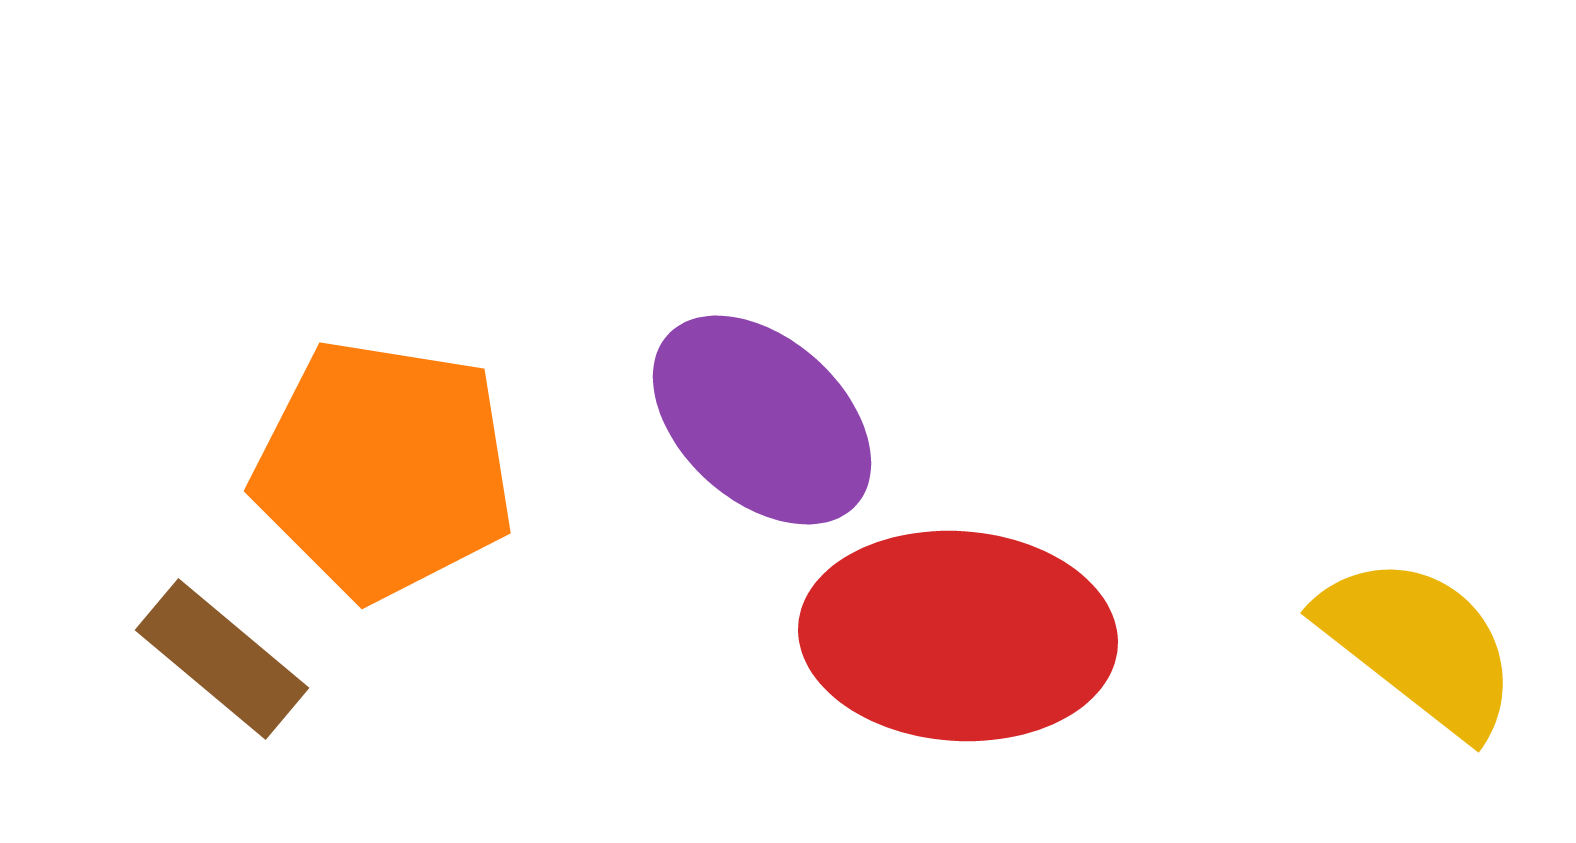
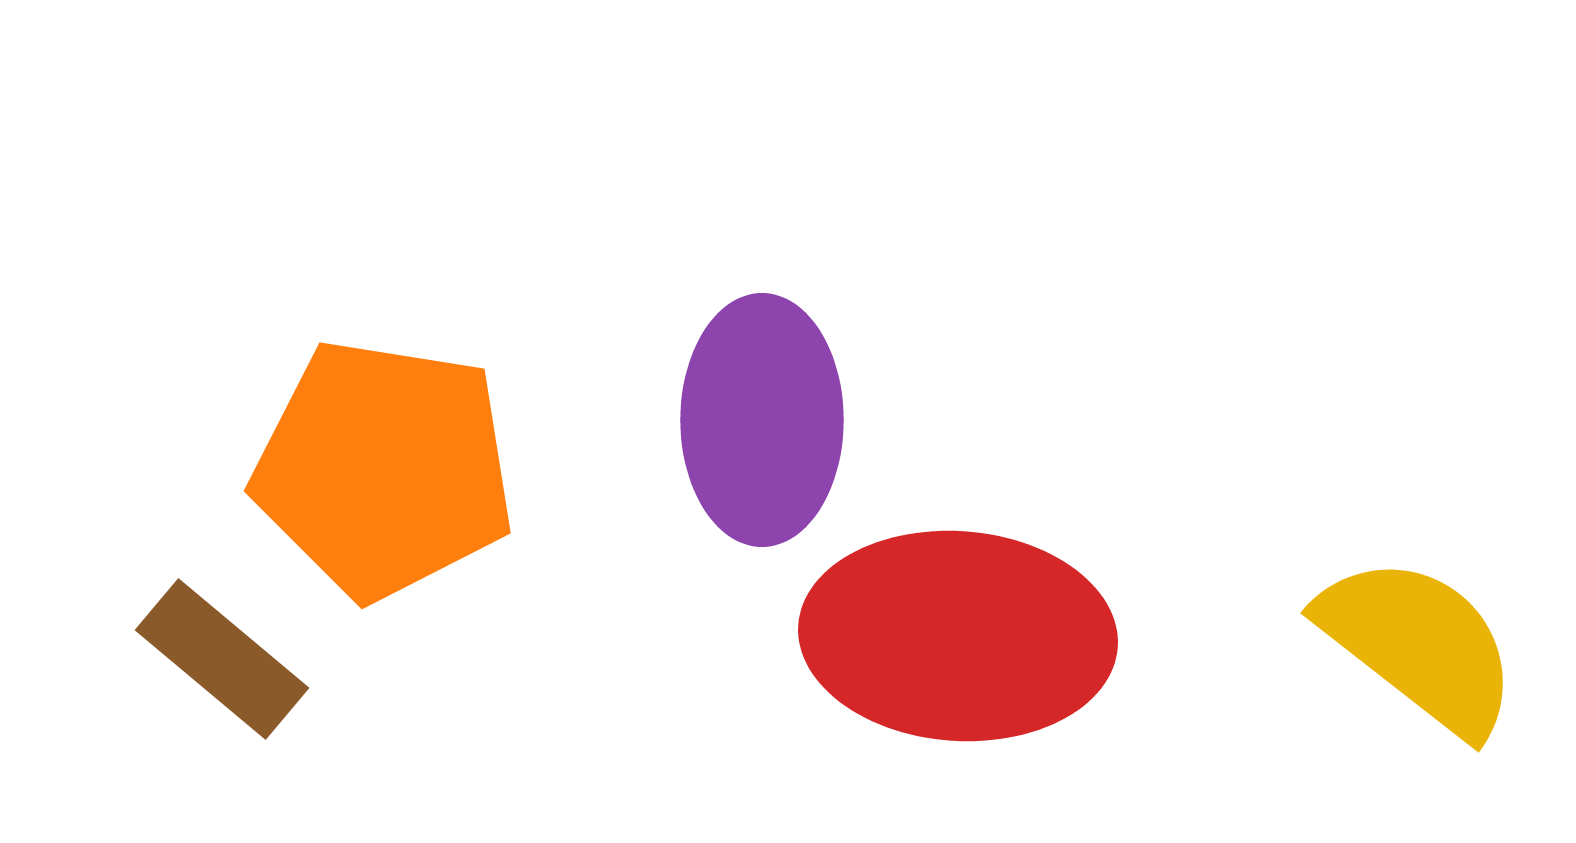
purple ellipse: rotated 48 degrees clockwise
